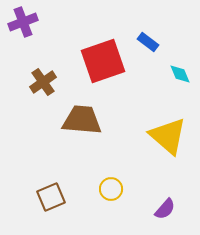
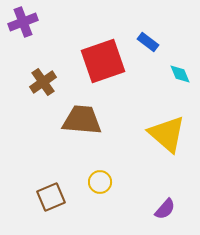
yellow triangle: moved 1 px left, 2 px up
yellow circle: moved 11 px left, 7 px up
